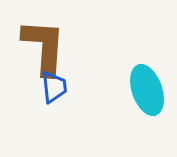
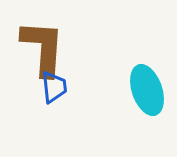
brown L-shape: moved 1 px left, 1 px down
